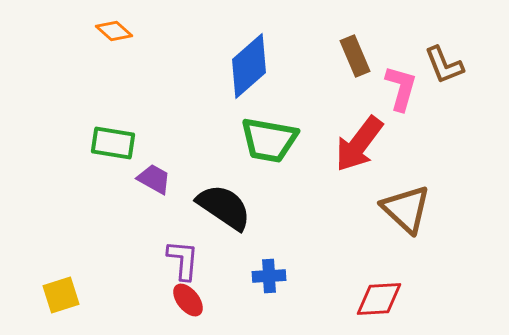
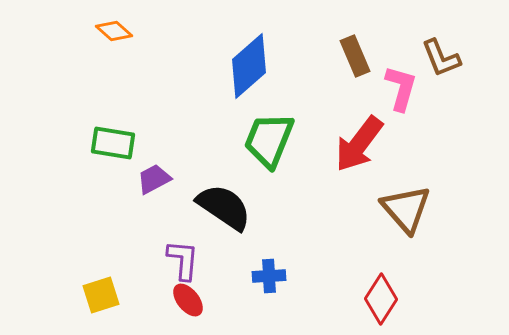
brown L-shape: moved 3 px left, 7 px up
green trapezoid: rotated 102 degrees clockwise
purple trapezoid: rotated 57 degrees counterclockwise
brown triangle: rotated 6 degrees clockwise
yellow square: moved 40 px right
red diamond: moved 2 px right; rotated 54 degrees counterclockwise
